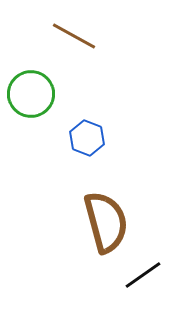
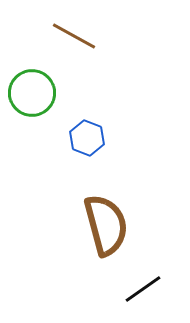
green circle: moved 1 px right, 1 px up
brown semicircle: moved 3 px down
black line: moved 14 px down
